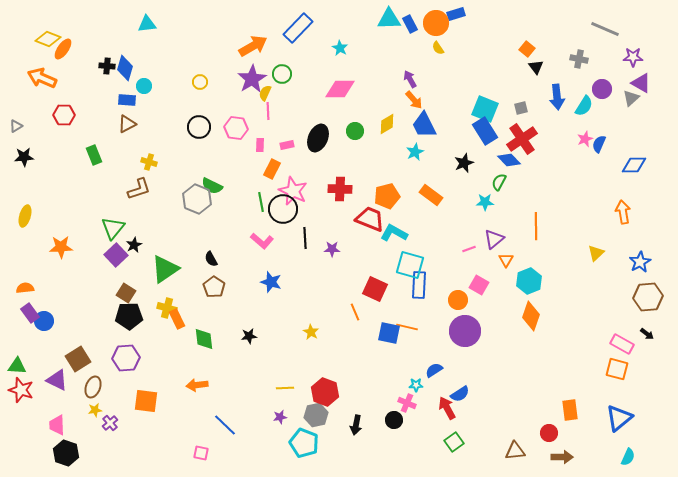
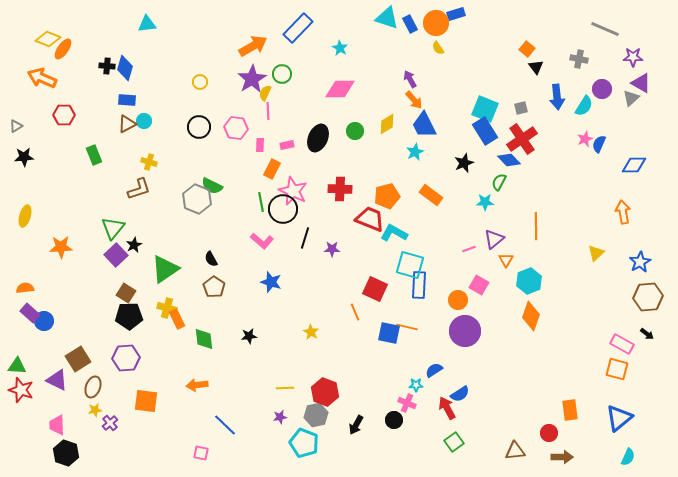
cyan triangle at (389, 19): moved 2 px left, 1 px up; rotated 20 degrees clockwise
cyan circle at (144, 86): moved 35 px down
black line at (305, 238): rotated 20 degrees clockwise
purple rectangle at (30, 313): rotated 12 degrees counterclockwise
black arrow at (356, 425): rotated 18 degrees clockwise
